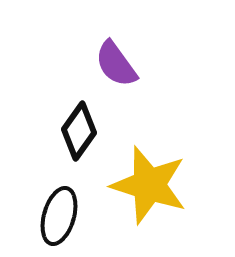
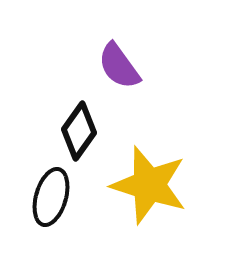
purple semicircle: moved 3 px right, 2 px down
black ellipse: moved 8 px left, 19 px up
